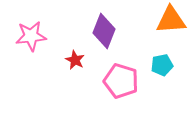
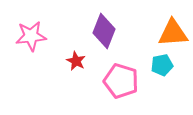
orange triangle: moved 2 px right, 13 px down
red star: moved 1 px right, 1 px down
